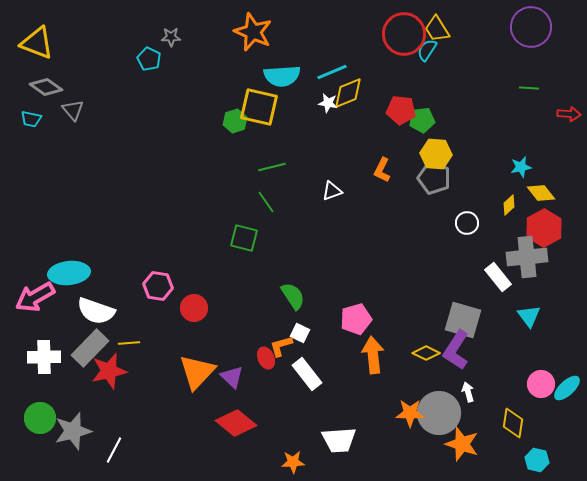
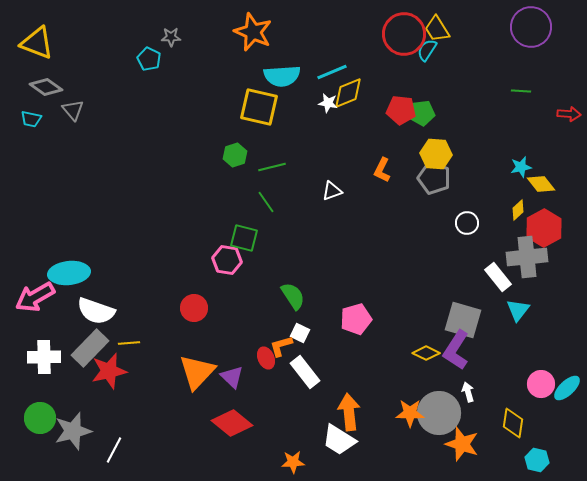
green line at (529, 88): moved 8 px left, 3 px down
green pentagon at (422, 120): moved 7 px up
green hexagon at (235, 121): moved 34 px down
yellow diamond at (541, 193): moved 9 px up
yellow diamond at (509, 205): moved 9 px right, 5 px down
pink hexagon at (158, 286): moved 69 px right, 26 px up
cyan triangle at (529, 316): moved 11 px left, 6 px up; rotated 15 degrees clockwise
orange arrow at (373, 355): moved 24 px left, 57 px down
white rectangle at (307, 374): moved 2 px left, 2 px up
red diamond at (236, 423): moved 4 px left
white trapezoid at (339, 440): rotated 36 degrees clockwise
